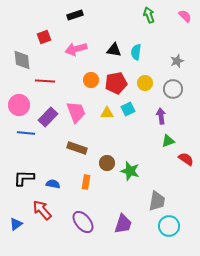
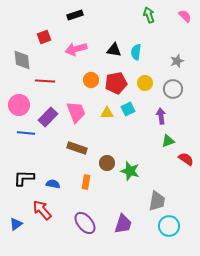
purple ellipse: moved 2 px right, 1 px down
